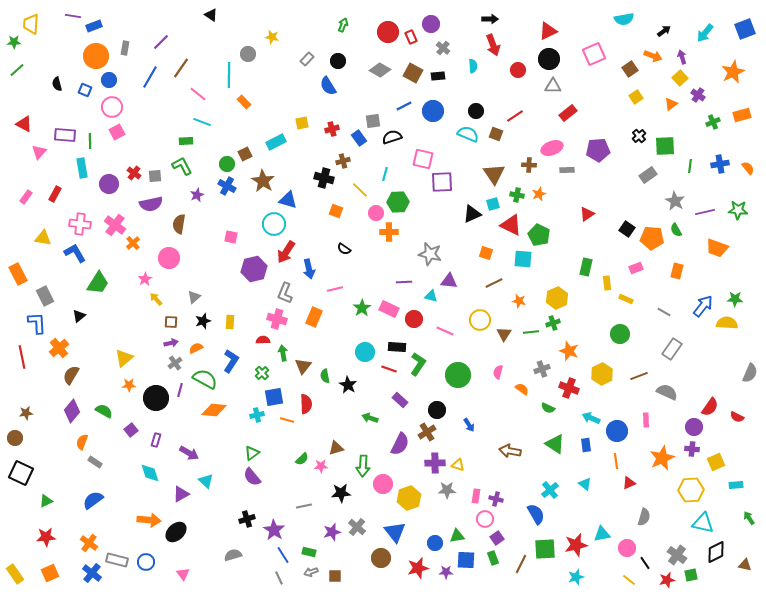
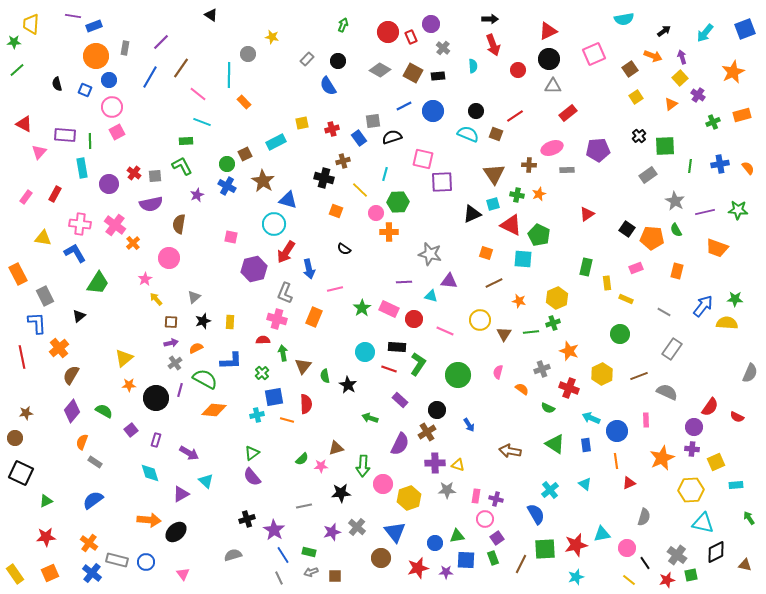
blue L-shape at (231, 361): rotated 55 degrees clockwise
